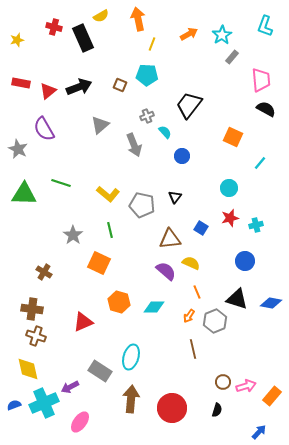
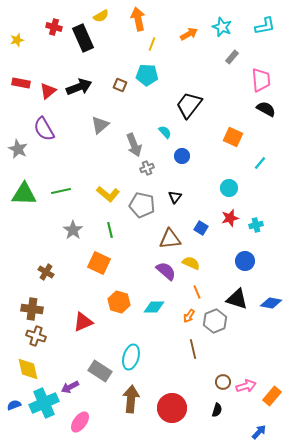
cyan L-shape at (265, 26): rotated 120 degrees counterclockwise
cyan star at (222, 35): moved 8 px up; rotated 18 degrees counterclockwise
gray cross at (147, 116): moved 52 px down
green line at (61, 183): moved 8 px down; rotated 30 degrees counterclockwise
gray star at (73, 235): moved 5 px up
brown cross at (44, 272): moved 2 px right
